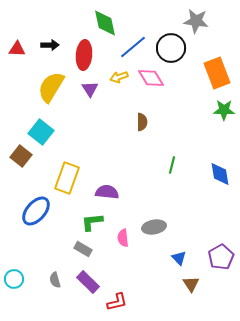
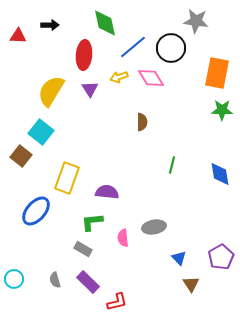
black arrow: moved 20 px up
red triangle: moved 1 px right, 13 px up
orange rectangle: rotated 32 degrees clockwise
yellow semicircle: moved 4 px down
green star: moved 2 px left
